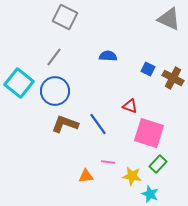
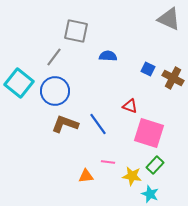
gray square: moved 11 px right, 14 px down; rotated 15 degrees counterclockwise
green rectangle: moved 3 px left, 1 px down
